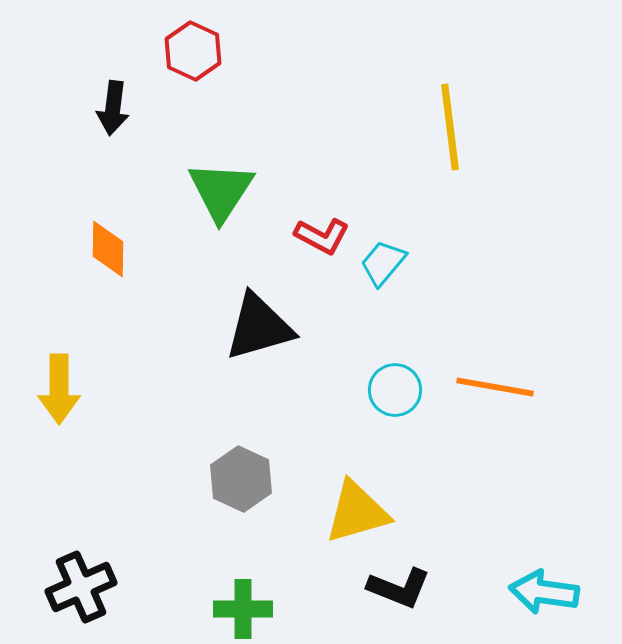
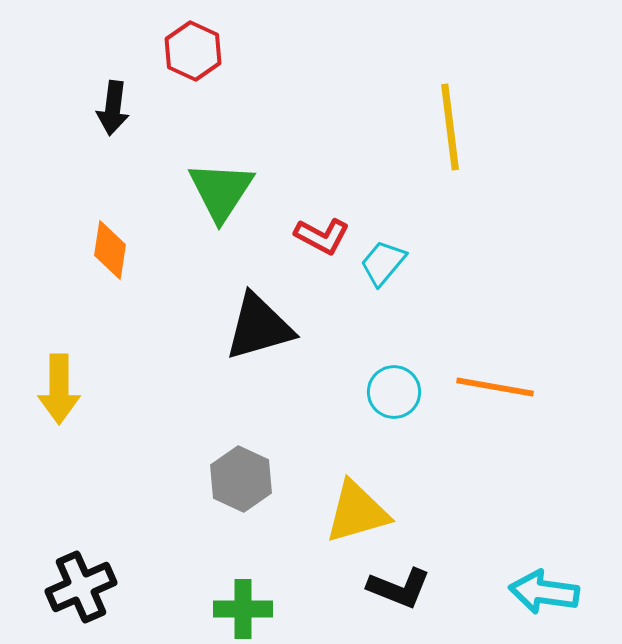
orange diamond: moved 2 px right, 1 px down; rotated 8 degrees clockwise
cyan circle: moved 1 px left, 2 px down
